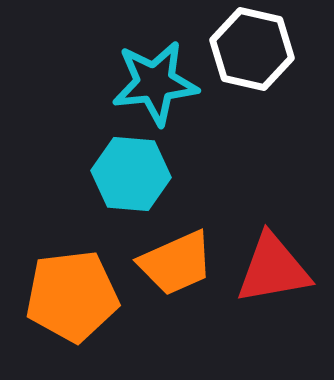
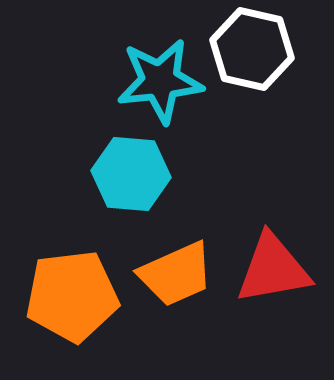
cyan star: moved 5 px right, 2 px up
orange trapezoid: moved 11 px down
